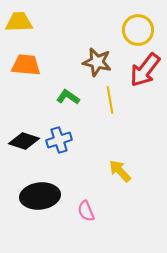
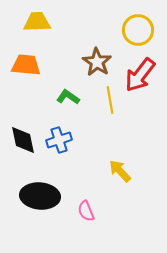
yellow trapezoid: moved 18 px right
brown star: rotated 20 degrees clockwise
red arrow: moved 5 px left, 5 px down
black diamond: moved 1 px left, 1 px up; rotated 60 degrees clockwise
black ellipse: rotated 12 degrees clockwise
